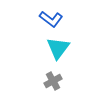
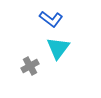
gray cross: moved 23 px left, 15 px up
